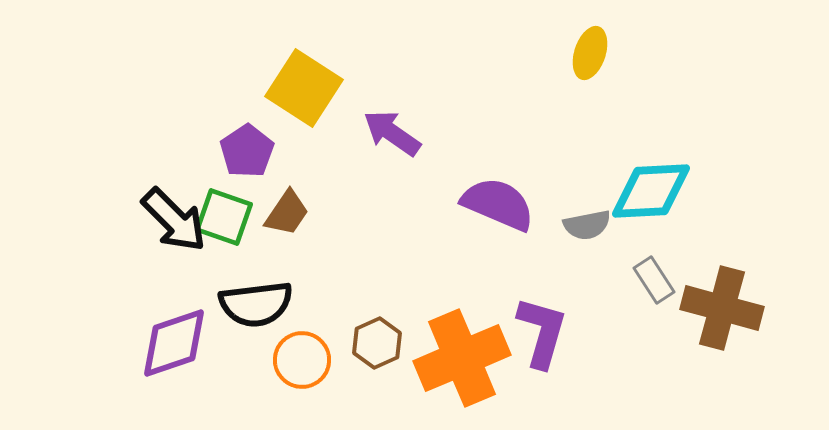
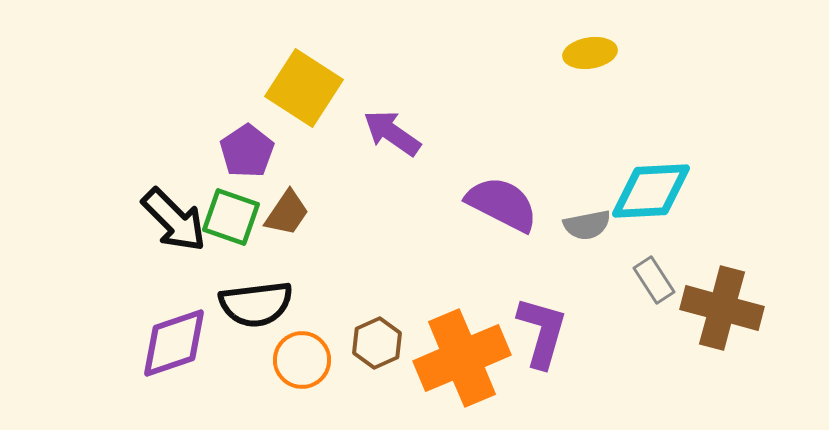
yellow ellipse: rotated 63 degrees clockwise
purple semicircle: moved 4 px right; rotated 4 degrees clockwise
green square: moved 7 px right
